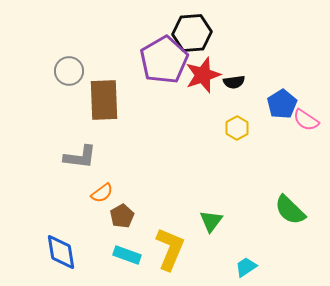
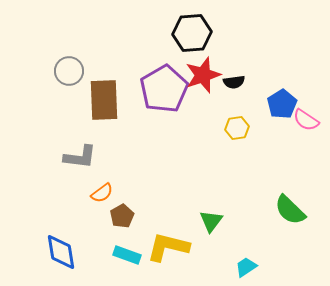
purple pentagon: moved 29 px down
yellow hexagon: rotated 20 degrees clockwise
yellow L-shape: moved 2 px left, 2 px up; rotated 99 degrees counterclockwise
